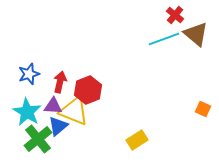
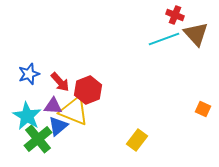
red cross: rotated 18 degrees counterclockwise
brown triangle: rotated 8 degrees clockwise
red arrow: rotated 125 degrees clockwise
cyan star: moved 4 px down
yellow rectangle: rotated 20 degrees counterclockwise
